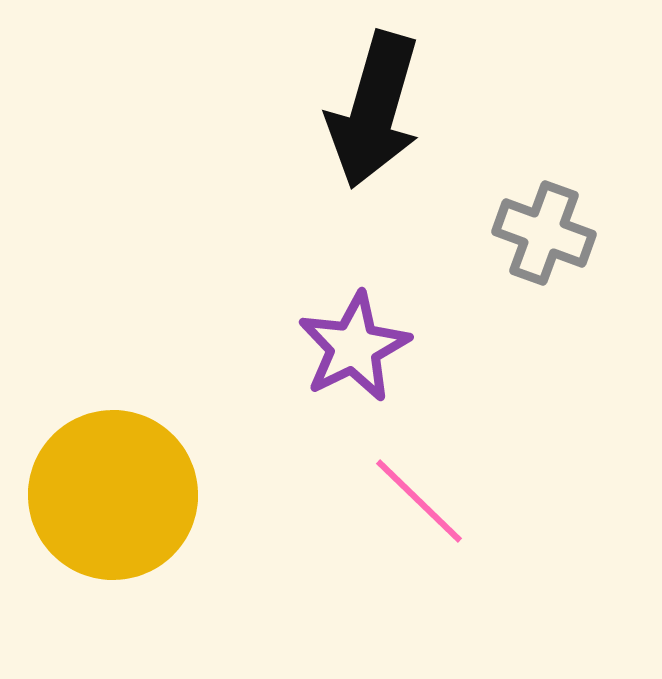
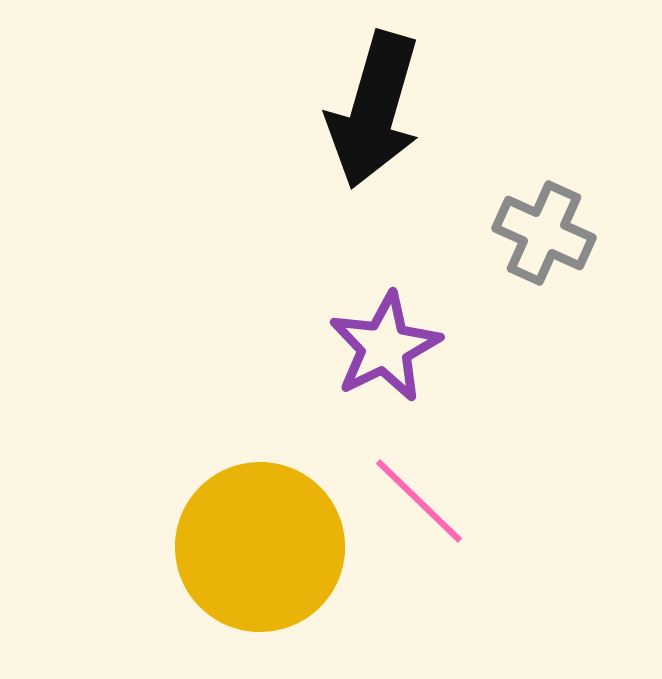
gray cross: rotated 4 degrees clockwise
purple star: moved 31 px right
yellow circle: moved 147 px right, 52 px down
